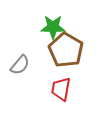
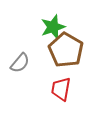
green star: rotated 20 degrees counterclockwise
gray semicircle: moved 2 px up
